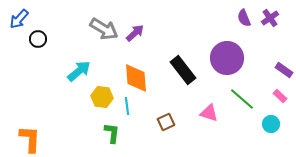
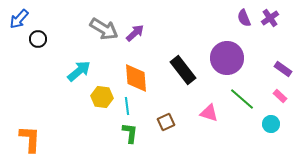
purple rectangle: moved 1 px left, 1 px up
green L-shape: moved 18 px right
